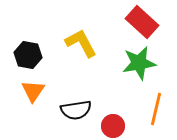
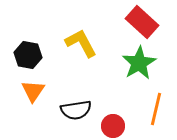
green star: rotated 20 degrees counterclockwise
